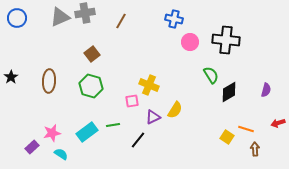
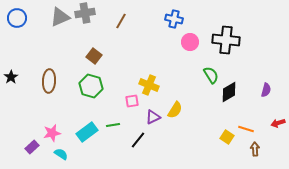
brown square: moved 2 px right, 2 px down; rotated 14 degrees counterclockwise
